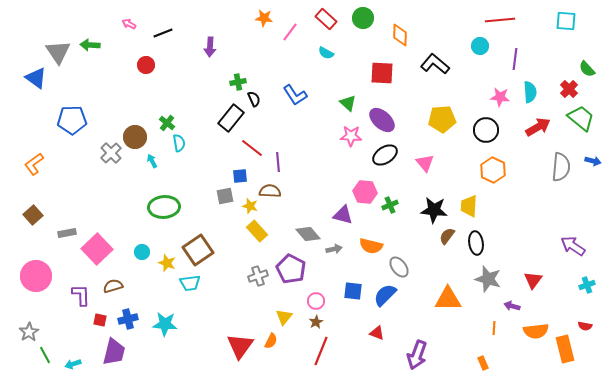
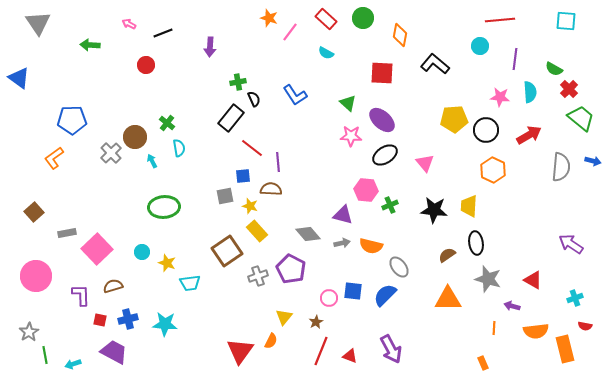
orange star at (264, 18): moved 5 px right; rotated 12 degrees clockwise
orange diamond at (400, 35): rotated 10 degrees clockwise
gray triangle at (58, 52): moved 20 px left, 29 px up
green semicircle at (587, 69): moved 33 px left; rotated 18 degrees counterclockwise
blue triangle at (36, 78): moved 17 px left
yellow pentagon at (442, 119): moved 12 px right
red arrow at (538, 127): moved 9 px left, 8 px down
cyan semicircle at (179, 143): moved 5 px down
orange L-shape at (34, 164): moved 20 px right, 6 px up
blue square at (240, 176): moved 3 px right
brown semicircle at (270, 191): moved 1 px right, 2 px up
pink hexagon at (365, 192): moved 1 px right, 2 px up
brown square at (33, 215): moved 1 px right, 3 px up
brown semicircle at (447, 236): moved 19 px down; rotated 18 degrees clockwise
purple arrow at (573, 246): moved 2 px left, 2 px up
gray arrow at (334, 249): moved 8 px right, 6 px up
brown square at (198, 250): moved 29 px right, 1 px down
red triangle at (533, 280): rotated 36 degrees counterclockwise
cyan cross at (587, 285): moved 12 px left, 13 px down
pink circle at (316, 301): moved 13 px right, 3 px up
red triangle at (377, 333): moved 27 px left, 23 px down
red triangle at (240, 346): moved 5 px down
purple trapezoid at (114, 352): rotated 76 degrees counterclockwise
green line at (45, 355): rotated 18 degrees clockwise
purple arrow at (417, 355): moved 26 px left, 6 px up; rotated 48 degrees counterclockwise
